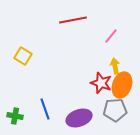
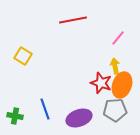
pink line: moved 7 px right, 2 px down
